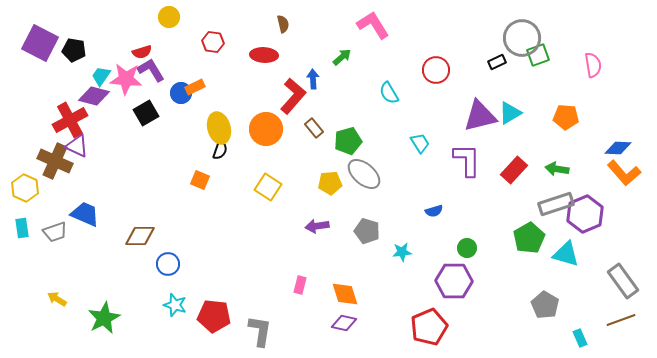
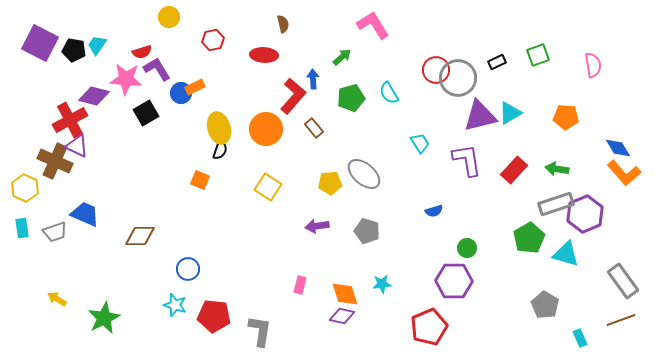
gray circle at (522, 38): moved 64 px left, 40 px down
red hexagon at (213, 42): moved 2 px up; rotated 20 degrees counterclockwise
purple L-shape at (151, 70): moved 6 px right, 1 px up
cyan trapezoid at (101, 76): moved 4 px left, 31 px up
green pentagon at (348, 141): moved 3 px right, 43 px up
blue diamond at (618, 148): rotated 56 degrees clockwise
purple L-shape at (467, 160): rotated 9 degrees counterclockwise
cyan star at (402, 252): moved 20 px left, 32 px down
blue circle at (168, 264): moved 20 px right, 5 px down
purple diamond at (344, 323): moved 2 px left, 7 px up
